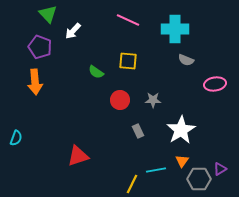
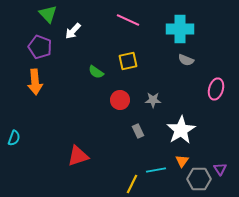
cyan cross: moved 5 px right
yellow square: rotated 18 degrees counterclockwise
pink ellipse: moved 1 px right, 5 px down; rotated 65 degrees counterclockwise
cyan semicircle: moved 2 px left
purple triangle: rotated 32 degrees counterclockwise
